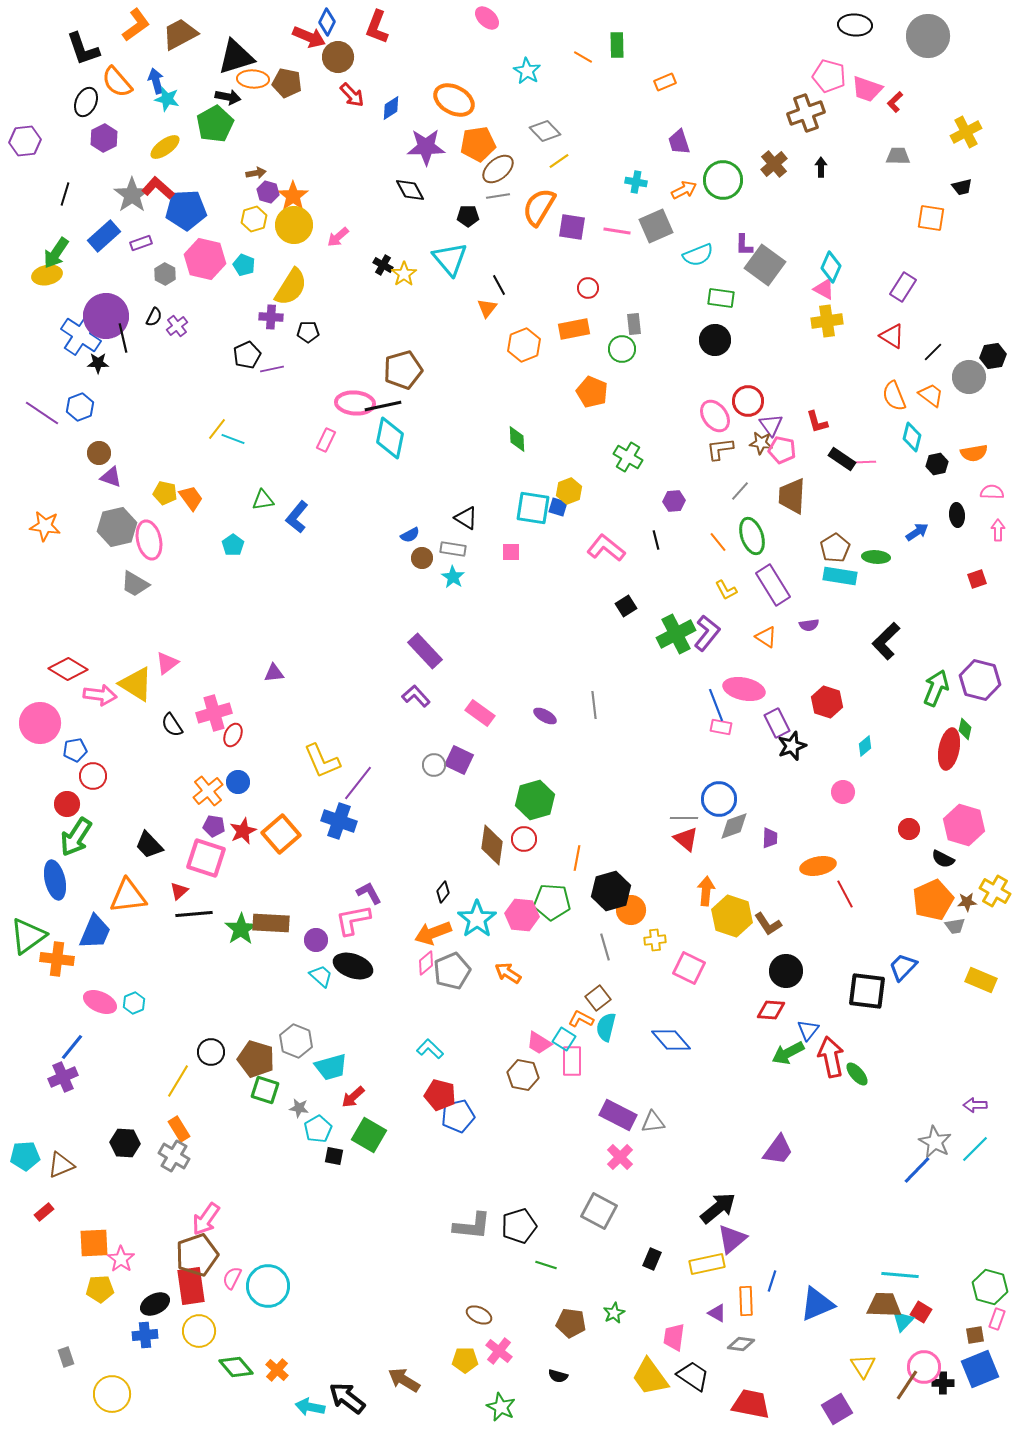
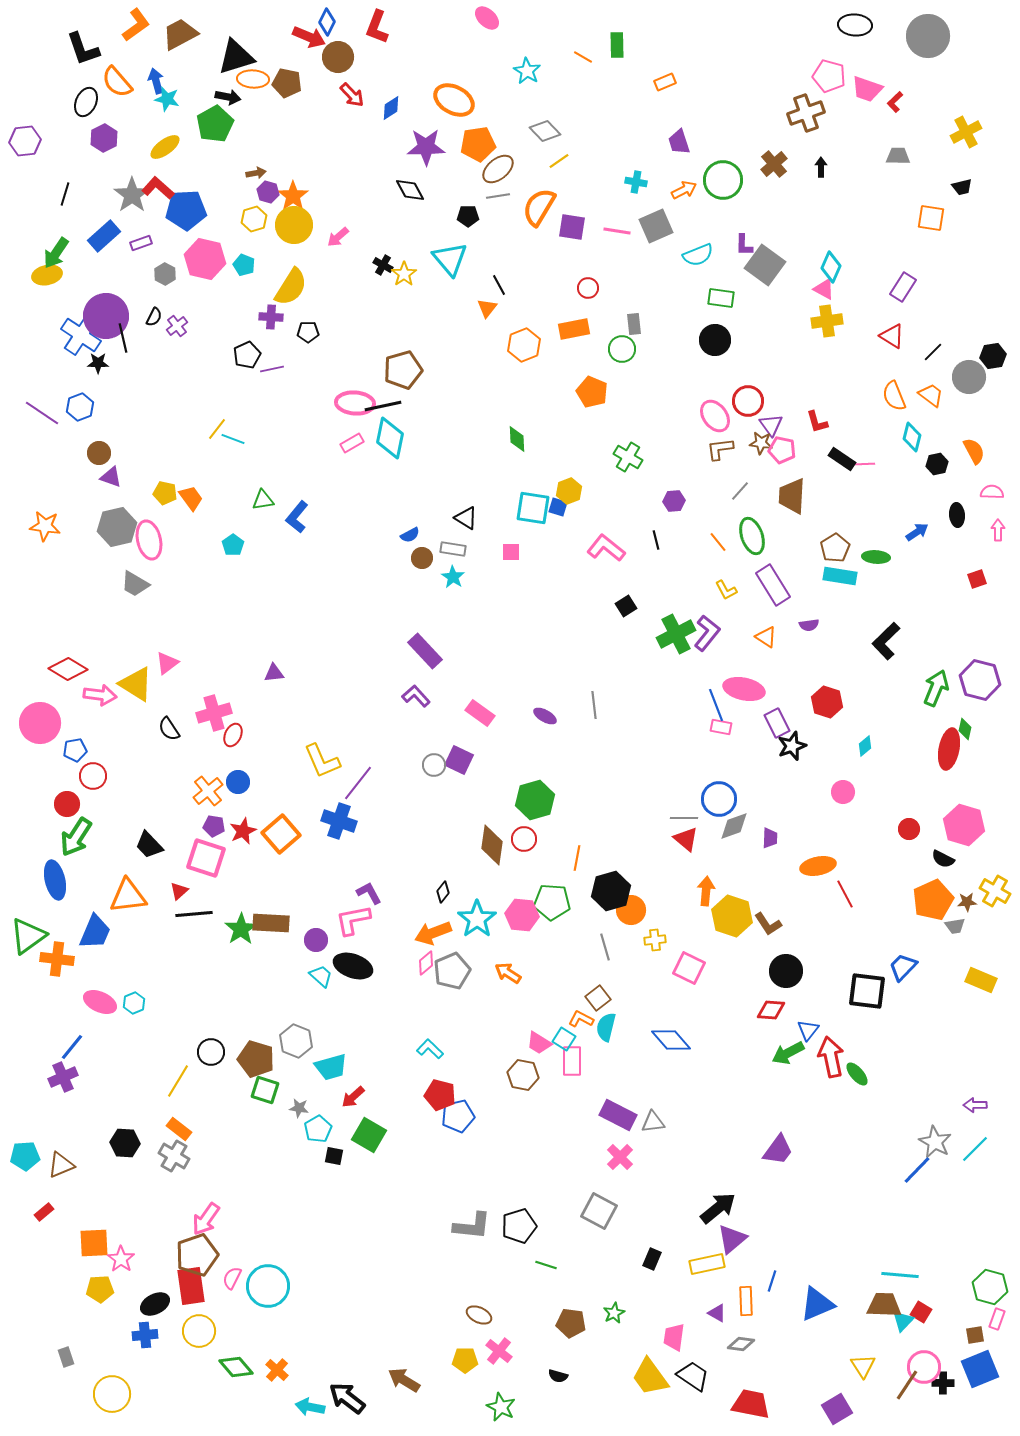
pink rectangle at (326, 440): moved 26 px right, 3 px down; rotated 35 degrees clockwise
orange semicircle at (974, 453): moved 2 px up; rotated 108 degrees counterclockwise
pink line at (866, 462): moved 1 px left, 2 px down
black semicircle at (172, 725): moved 3 px left, 4 px down
orange rectangle at (179, 1129): rotated 20 degrees counterclockwise
